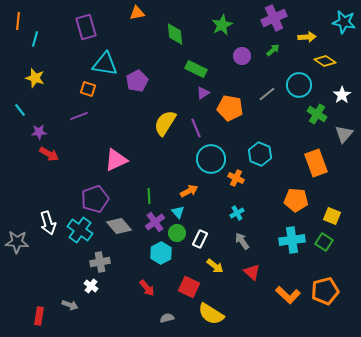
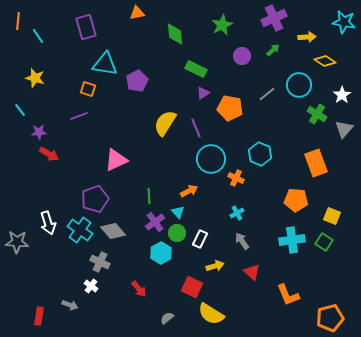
cyan line at (35, 39): moved 3 px right, 3 px up; rotated 49 degrees counterclockwise
gray triangle at (344, 134): moved 5 px up
gray diamond at (119, 226): moved 6 px left, 5 px down
gray cross at (100, 262): rotated 36 degrees clockwise
yellow arrow at (215, 266): rotated 54 degrees counterclockwise
red square at (189, 287): moved 3 px right
red arrow at (147, 288): moved 8 px left, 1 px down
orange pentagon at (325, 291): moved 5 px right, 27 px down
orange L-shape at (288, 295): rotated 25 degrees clockwise
gray semicircle at (167, 318): rotated 24 degrees counterclockwise
